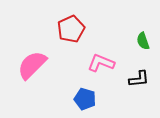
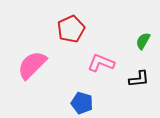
green semicircle: rotated 48 degrees clockwise
blue pentagon: moved 3 px left, 4 px down
